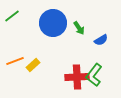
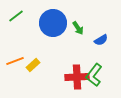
green line: moved 4 px right
green arrow: moved 1 px left
